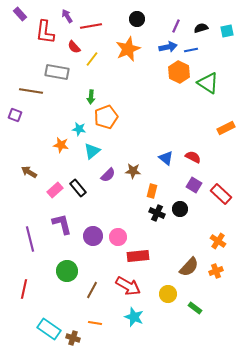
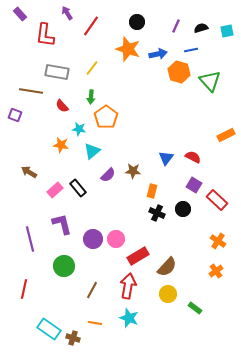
purple arrow at (67, 16): moved 3 px up
black circle at (137, 19): moved 3 px down
red line at (91, 26): rotated 45 degrees counterclockwise
red L-shape at (45, 32): moved 3 px down
red semicircle at (74, 47): moved 12 px left, 59 px down
blue arrow at (168, 47): moved 10 px left, 7 px down
orange star at (128, 49): rotated 30 degrees counterclockwise
yellow line at (92, 59): moved 9 px down
orange hexagon at (179, 72): rotated 10 degrees counterclockwise
green triangle at (208, 83): moved 2 px right, 2 px up; rotated 15 degrees clockwise
orange pentagon at (106, 117): rotated 15 degrees counterclockwise
orange rectangle at (226, 128): moved 7 px down
blue triangle at (166, 158): rotated 28 degrees clockwise
red rectangle at (221, 194): moved 4 px left, 6 px down
black circle at (180, 209): moved 3 px right
purple circle at (93, 236): moved 3 px down
pink circle at (118, 237): moved 2 px left, 2 px down
red rectangle at (138, 256): rotated 25 degrees counterclockwise
brown semicircle at (189, 267): moved 22 px left
green circle at (67, 271): moved 3 px left, 5 px up
orange cross at (216, 271): rotated 16 degrees counterclockwise
red arrow at (128, 286): rotated 110 degrees counterclockwise
cyan star at (134, 317): moved 5 px left, 1 px down
